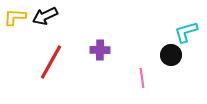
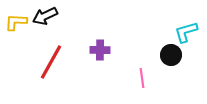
yellow L-shape: moved 1 px right, 5 px down
